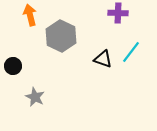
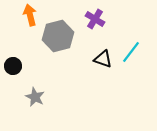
purple cross: moved 23 px left, 6 px down; rotated 30 degrees clockwise
gray hexagon: moved 3 px left; rotated 20 degrees clockwise
